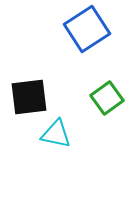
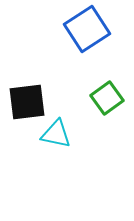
black square: moved 2 px left, 5 px down
